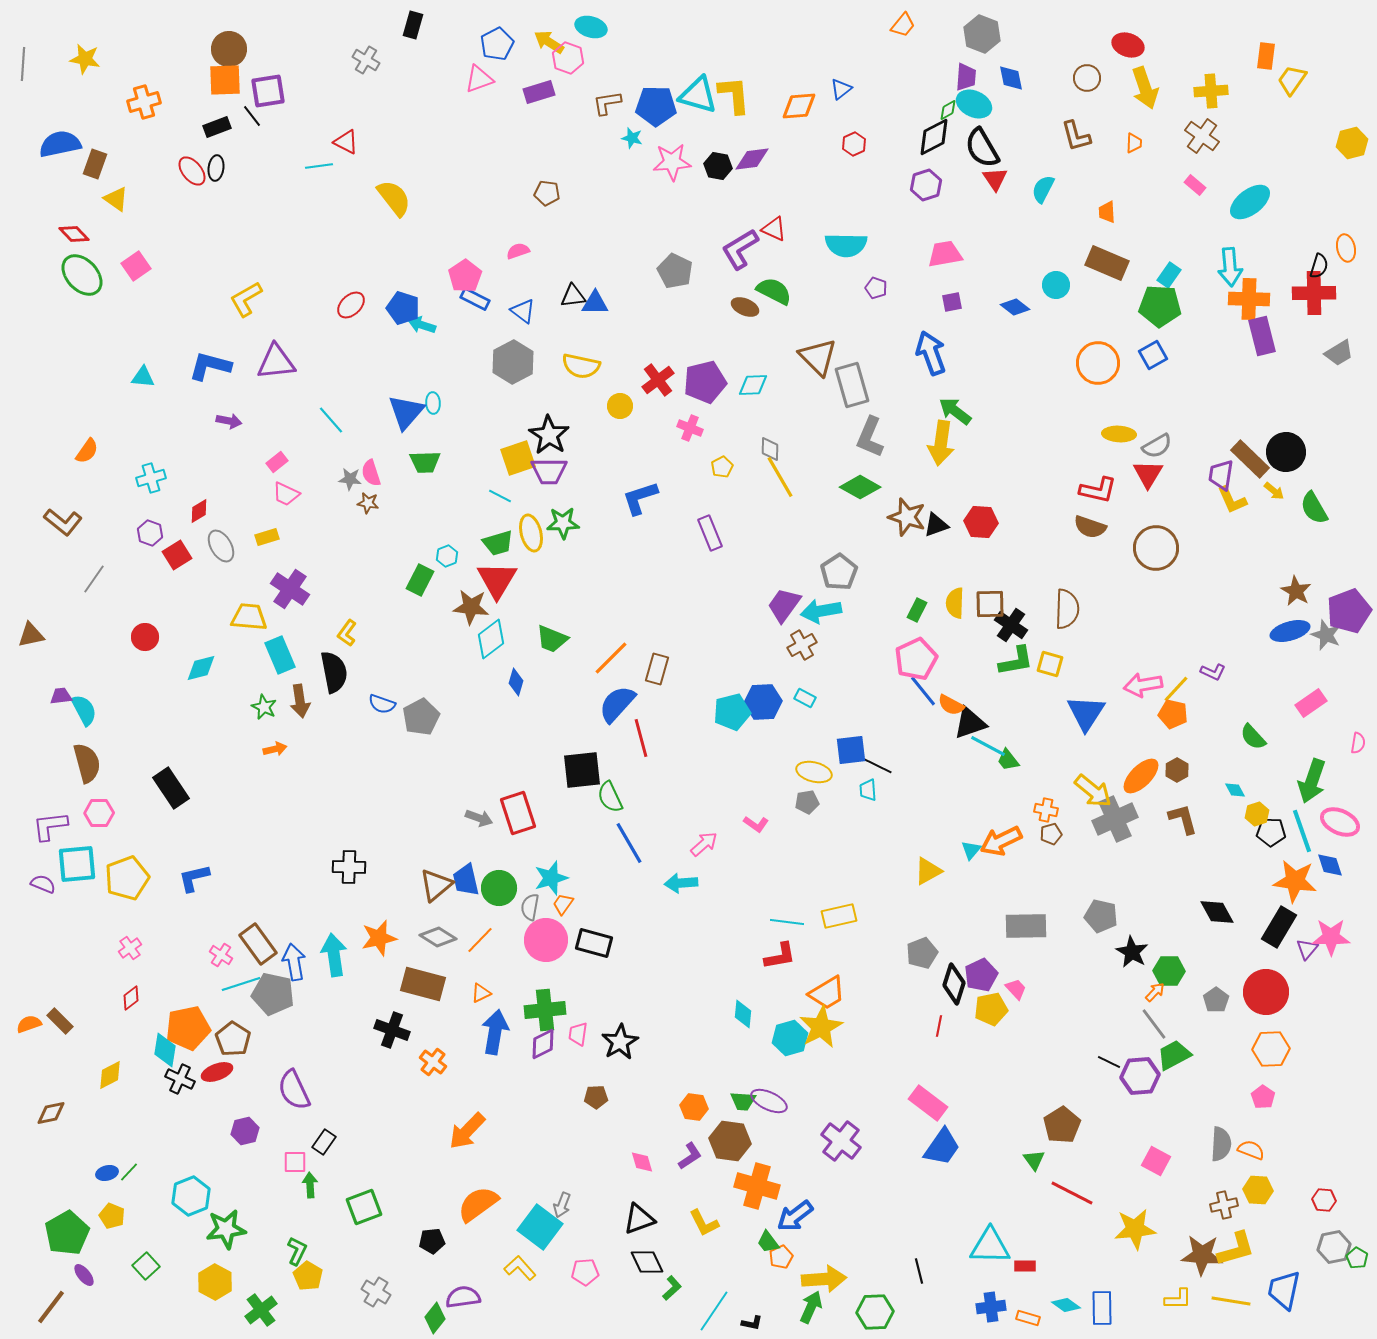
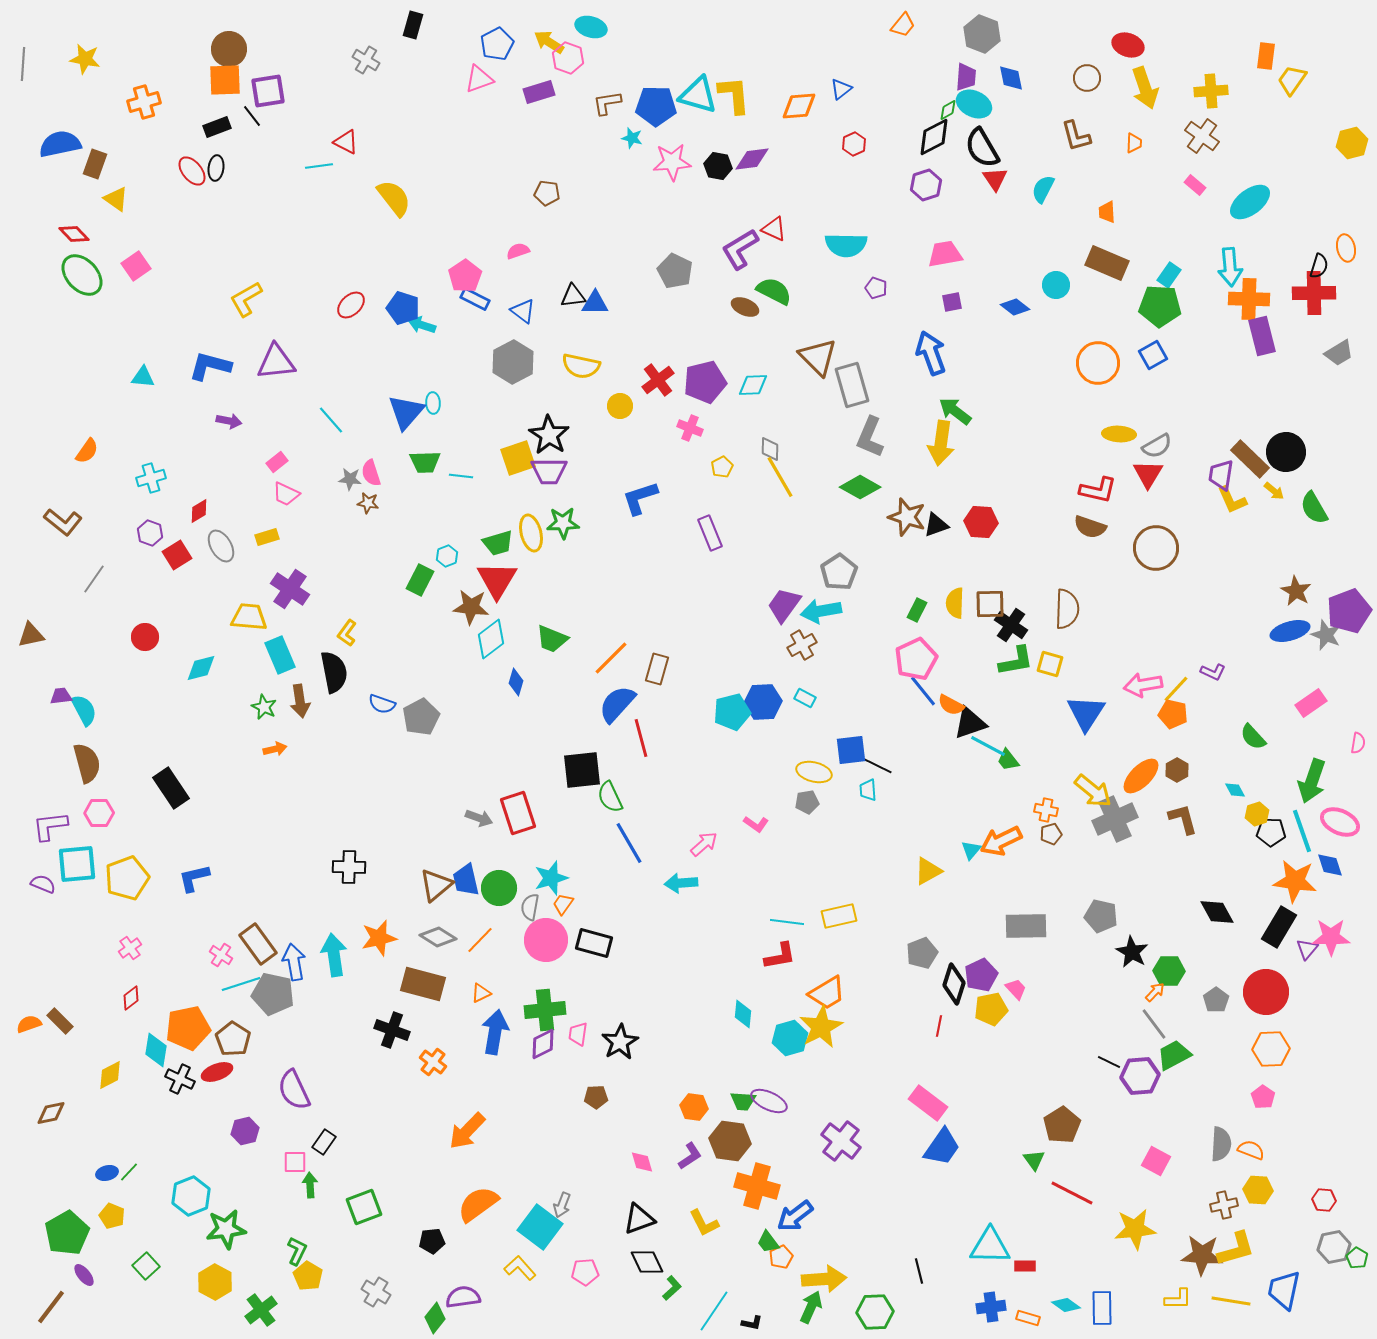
cyan line at (500, 496): moved 39 px left, 20 px up; rotated 20 degrees counterclockwise
cyan diamond at (165, 1050): moved 9 px left
